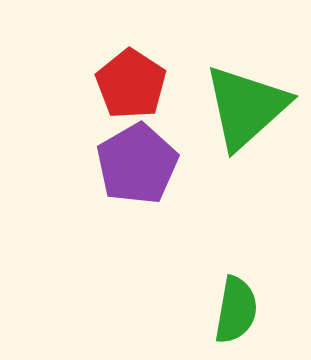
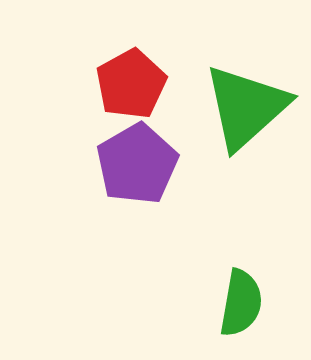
red pentagon: rotated 10 degrees clockwise
green semicircle: moved 5 px right, 7 px up
